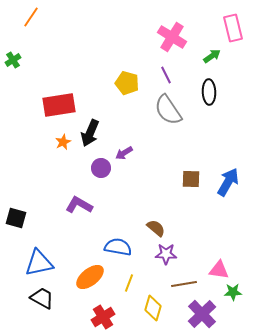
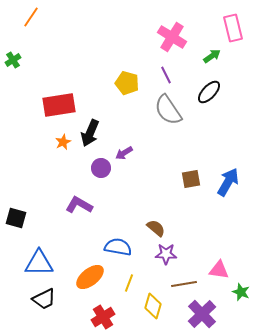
black ellipse: rotated 45 degrees clockwise
brown square: rotated 12 degrees counterclockwise
blue triangle: rotated 12 degrees clockwise
green star: moved 8 px right; rotated 24 degrees clockwise
black trapezoid: moved 2 px right, 1 px down; rotated 125 degrees clockwise
yellow diamond: moved 2 px up
